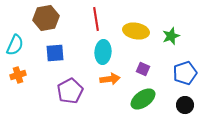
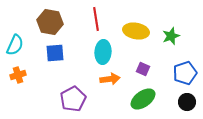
brown hexagon: moved 4 px right, 4 px down; rotated 20 degrees clockwise
purple pentagon: moved 3 px right, 8 px down
black circle: moved 2 px right, 3 px up
